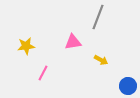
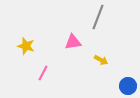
yellow star: rotated 24 degrees clockwise
